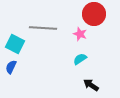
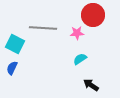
red circle: moved 1 px left, 1 px down
pink star: moved 3 px left, 1 px up; rotated 24 degrees counterclockwise
blue semicircle: moved 1 px right, 1 px down
